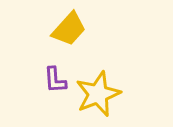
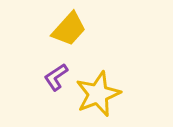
purple L-shape: moved 1 px right, 3 px up; rotated 60 degrees clockwise
